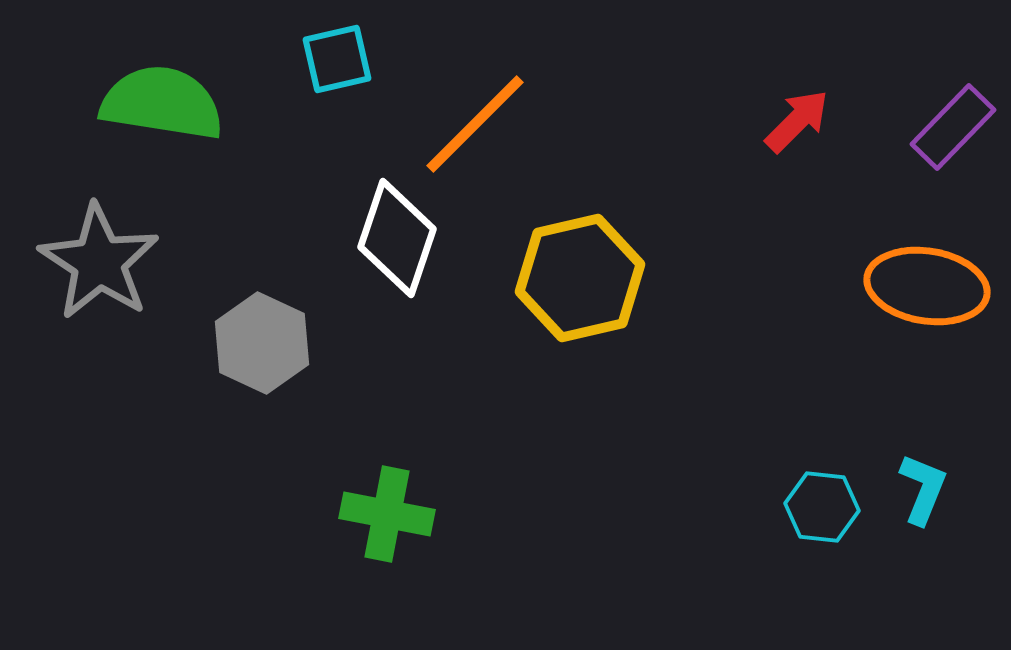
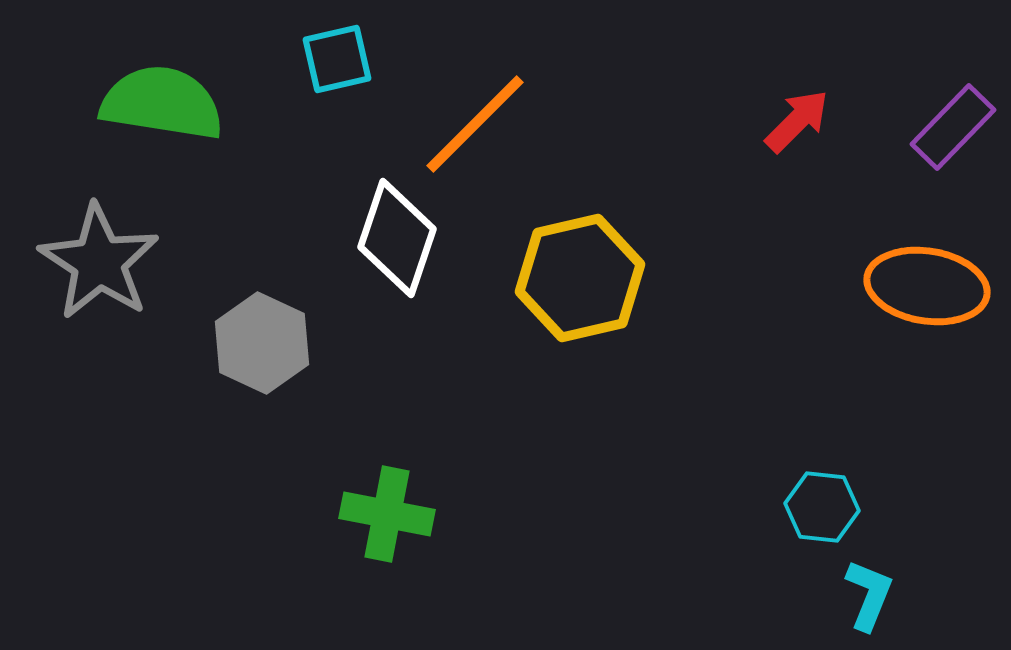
cyan L-shape: moved 54 px left, 106 px down
